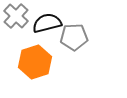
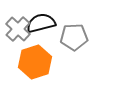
gray cross: moved 2 px right, 13 px down
black semicircle: moved 6 px left
